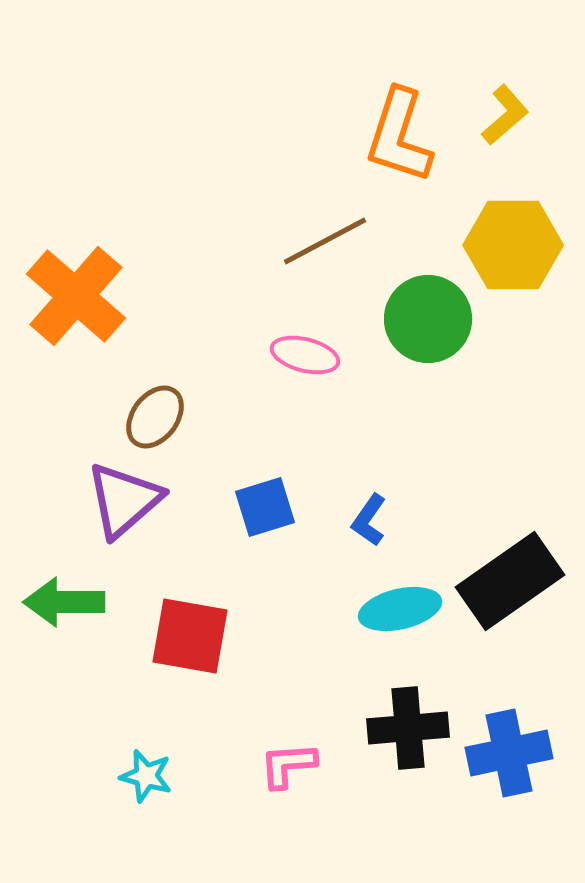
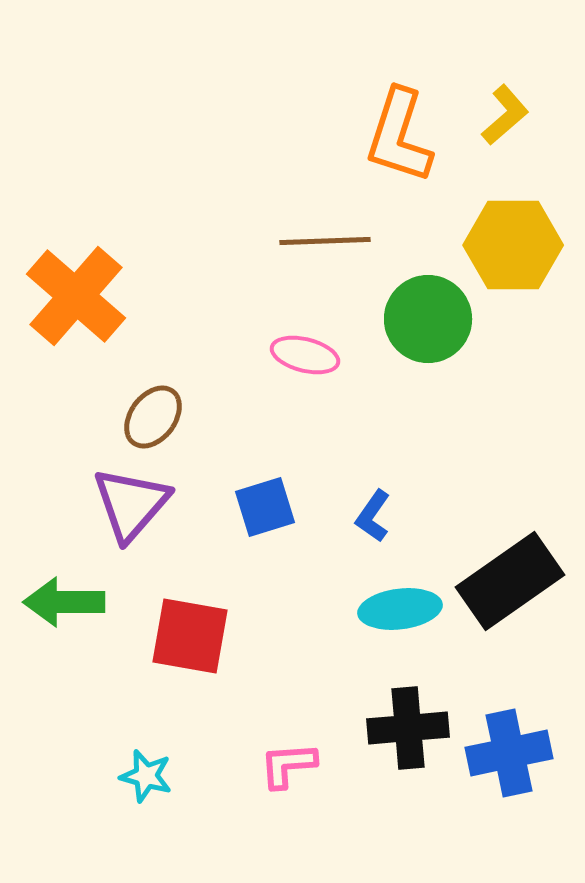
brown line: rotated 26 degrees clockwise
brown ellipse: moved 2 px left
purple triangle: moved 7 px right, 4 px down; rotated 8 degrees counterclockwise
blue L-shape: moved 4 px right, 4 px up
cyan ellipse: rotated 6 degrees clockwise
